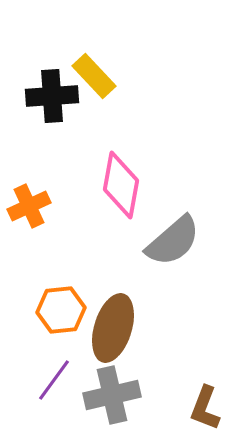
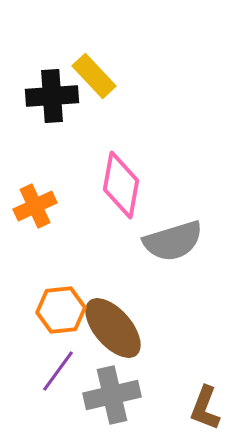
orange cross: moved 6 px right
gray semicircle: rotated 24 degrees clockwise
brown ellipse: rotated 58 degrees counterclockwise
purple line: moved 4 px right, 9 px up
